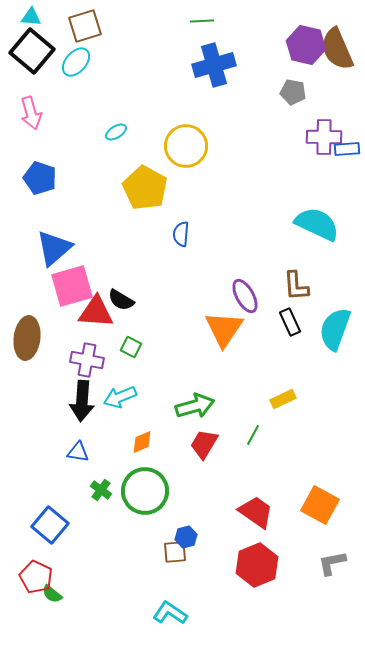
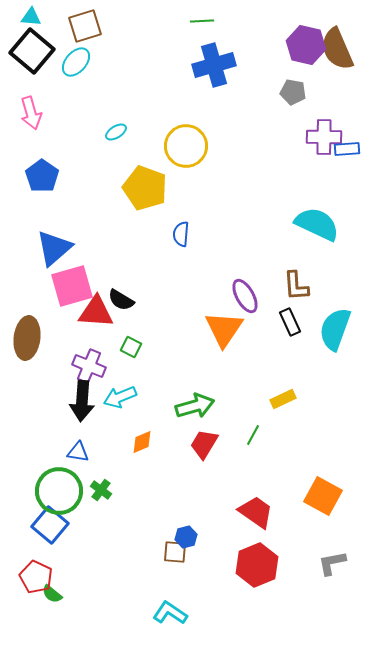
blue pentagon at (40, 178): moved 2 px right, 2 px up; rotated 16 degrees clockwise
yellow pentagon at (145, 188): rotated 9 degrees counterclockwise
purple cross at (87, 360): moved 2 px right, 6 px down; rotated 12 degrees clockwise
green circle at (145, 491): moved 86 px left
orange square at (320, 505): moved 3 px right, 9 px up
brown square at (175, 552): rotated 10 degrees clockwise
